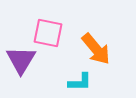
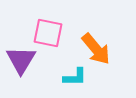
cyan L-shape: moved 5 px left, 5 px up
